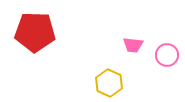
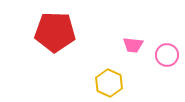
red pentagon: moved 20 px right
